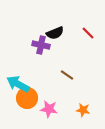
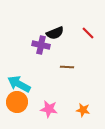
brown line: moved 8 px up; rotated 32 degrees counterclockwise
cyan arrow: moved 1 px right
orange circle: moved 10 px left, 4 px down
